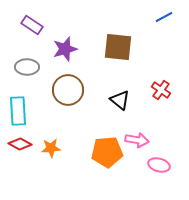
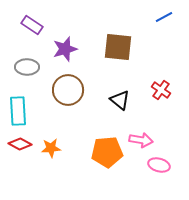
pink arrow: moved 4 px right
